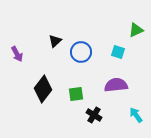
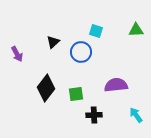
green triangle: rotated 21 degrees clockwise
black triangle: moved 2 px left, 1 px down
cyan square: moved 22 px left, 21 px up
black diamond: moved 3 px right, 1 px up
black cross: rotated 35 degrees counterclockwise
